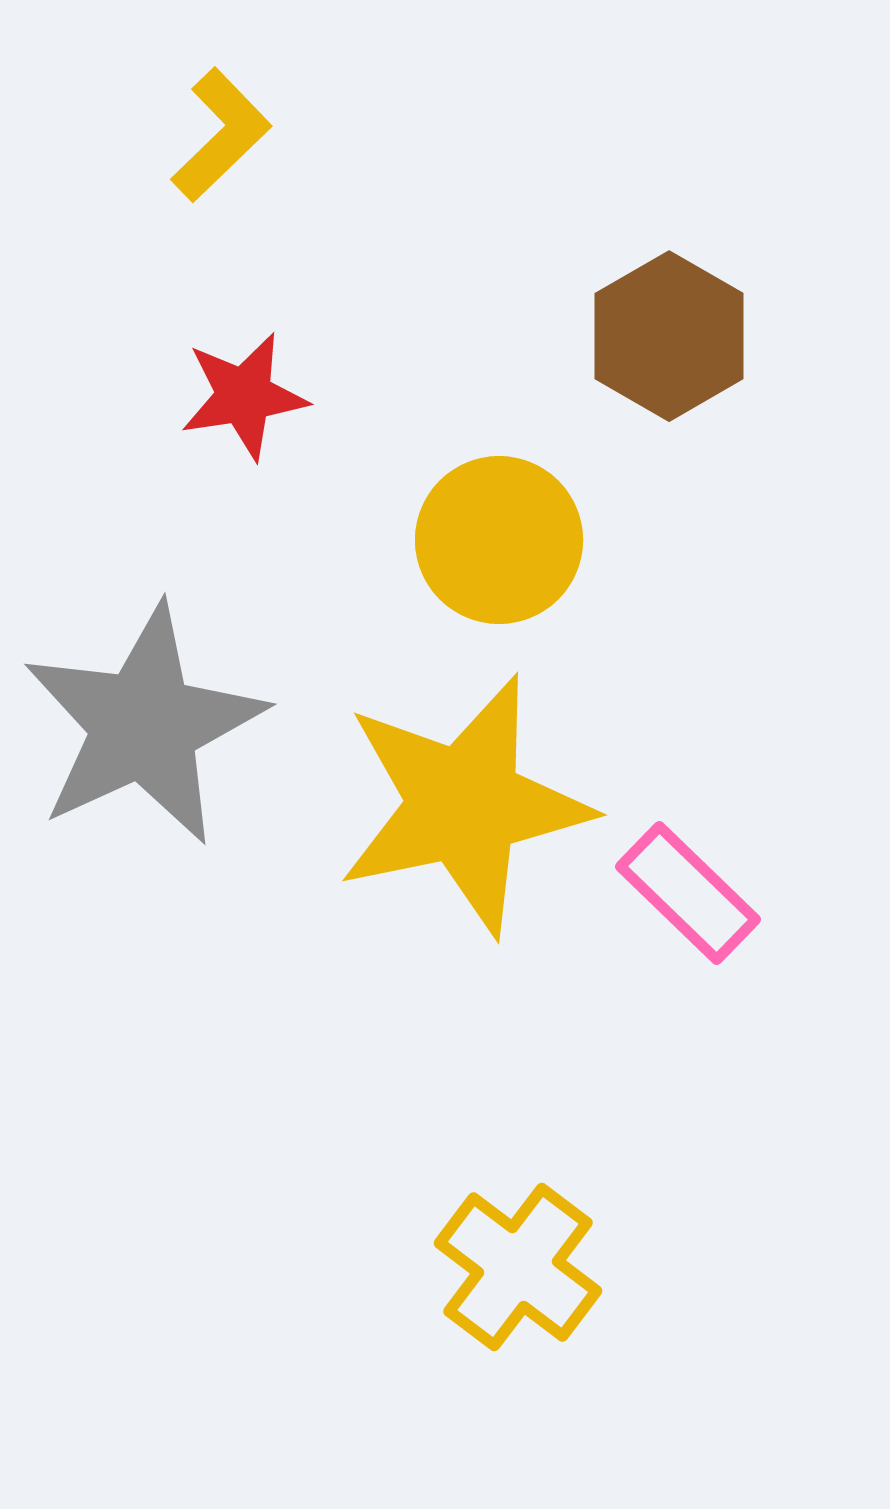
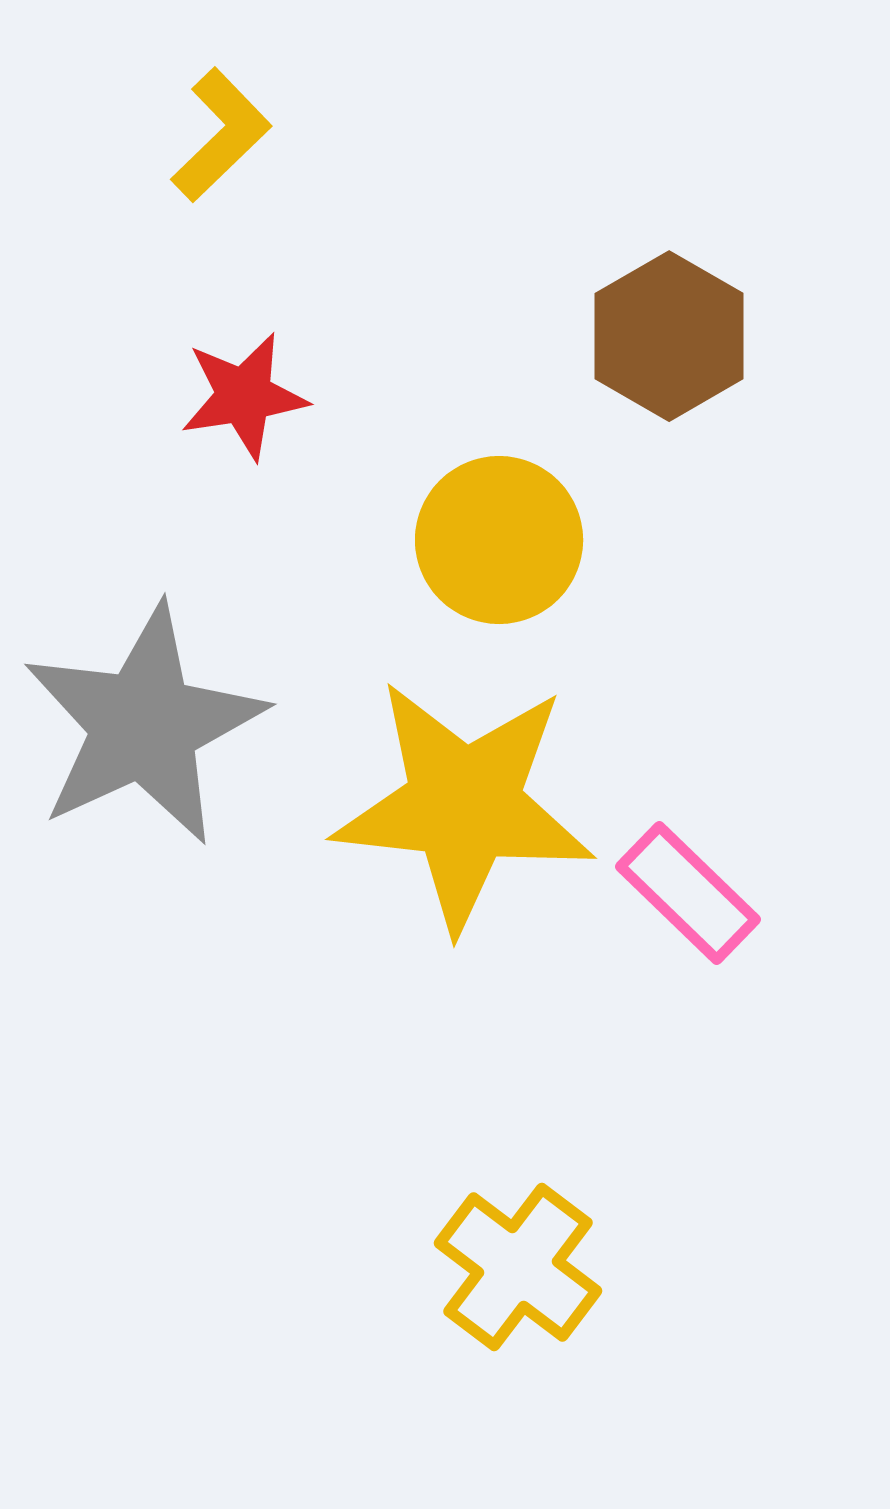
yellow star: rotated 18 degrees clockwise
